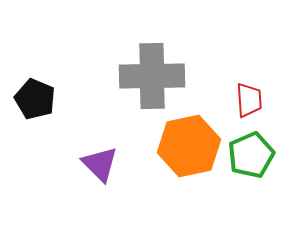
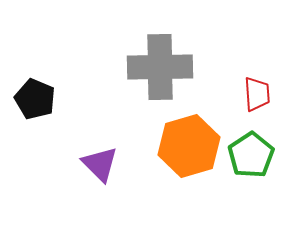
gray cross: moved 8 px right, 9 px up
red trapezoid: moved 8 px right, 6 px up
orange hexagon: rotated 4 degrees counterclockwise
green pentagon: rotated 9 degrees counterclockwise
